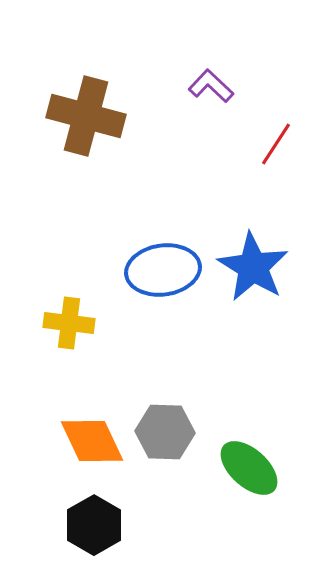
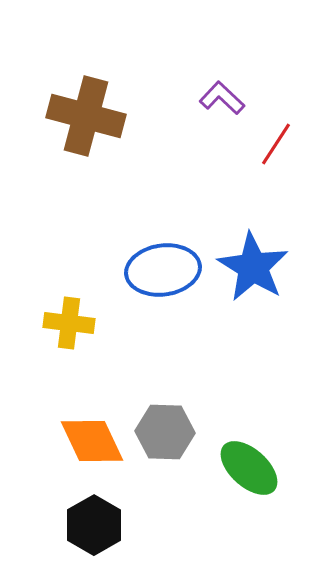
purple L-shape: moved 11 px right, 12 px down
